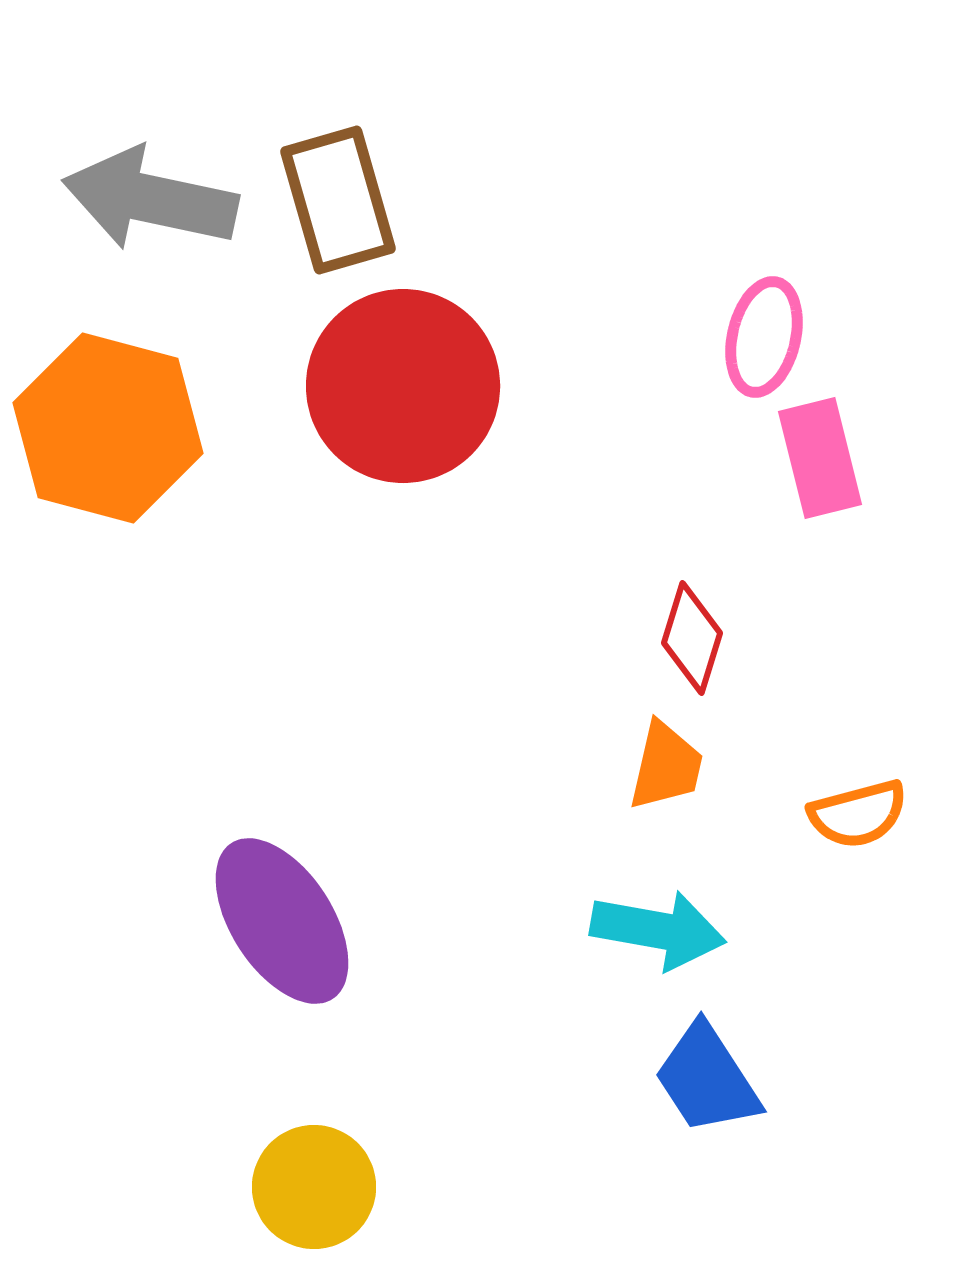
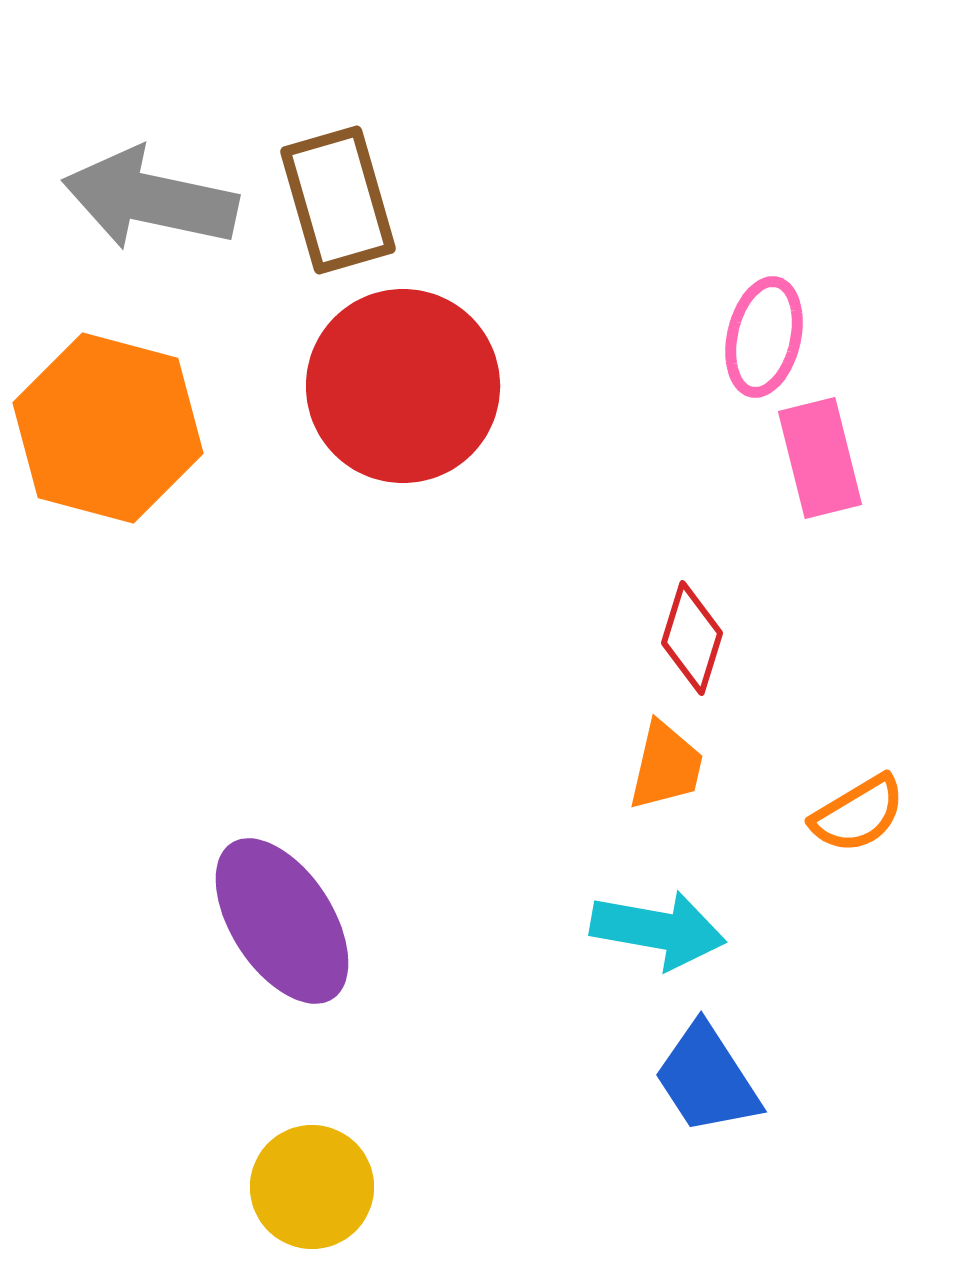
orange semicircle: rotated 16 degrees counterclockwise
yellow circle: moved 2 px left
